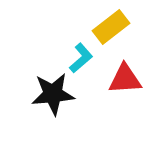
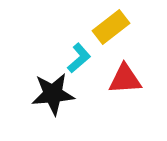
cyan L-shape: moved 2 px left
